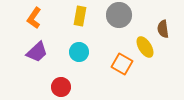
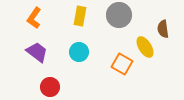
purple trapezoid: rotated 100 degrees counterclockwise
red circle: moved 11 px left
